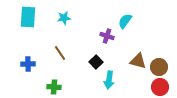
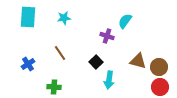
blue cross: rotated 32 degrees counterclockwise
